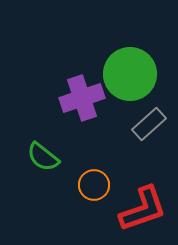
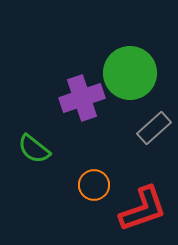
green circle: moved 1 px up
gray rectangle: moved 5 px right, 4 px down
green semicircle: moved 9 px left, 8 px up
